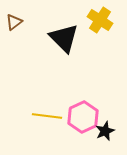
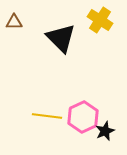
brown triangle: rotated 36 degrees clockwise
black triangle: moved 3 px left
